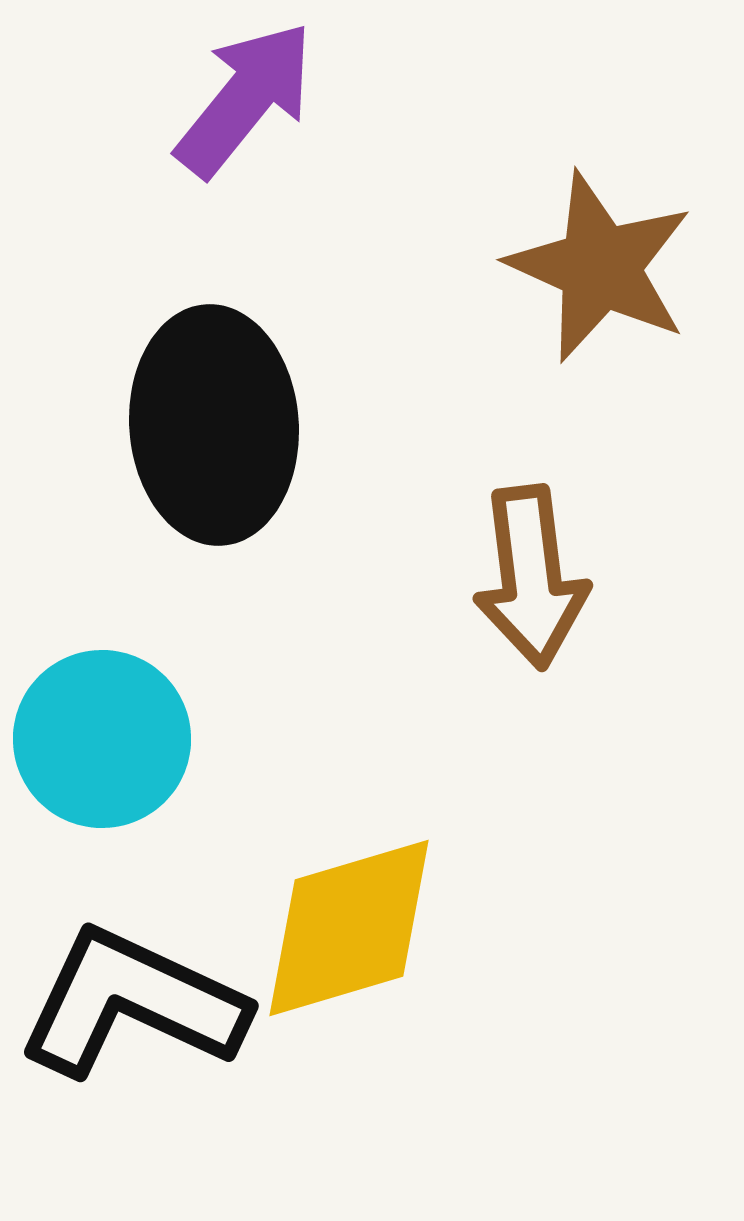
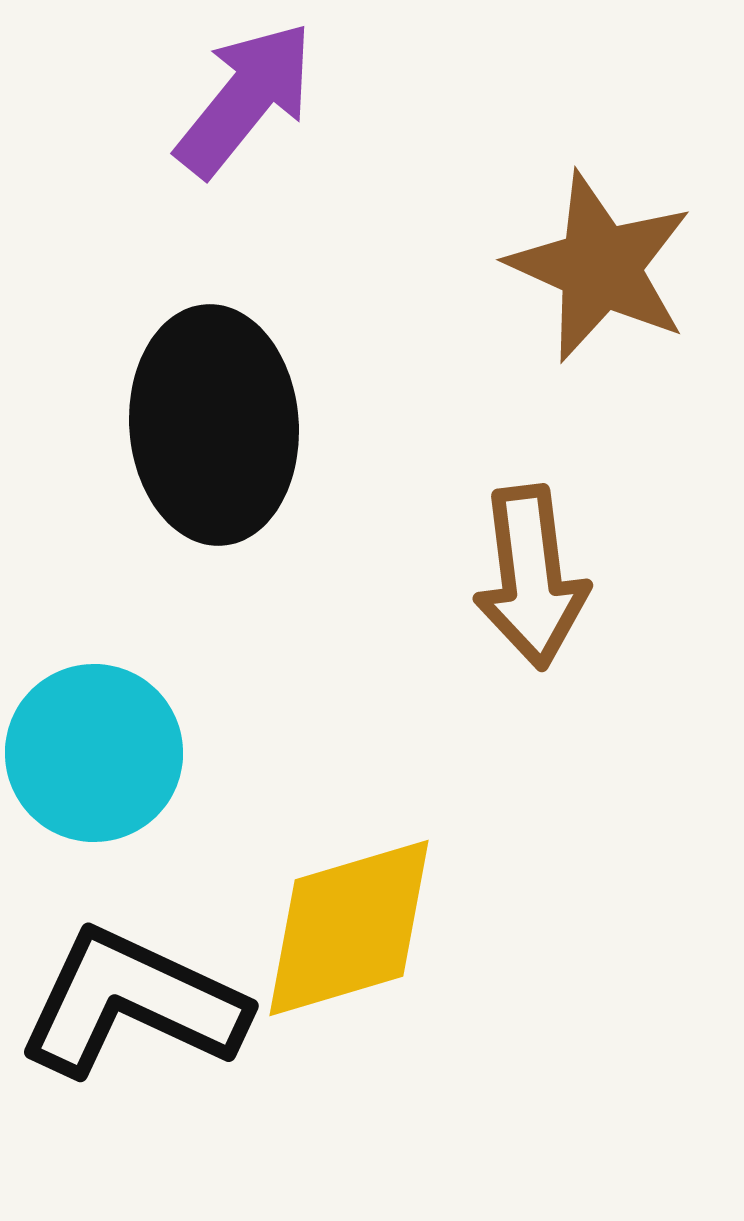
cyan circle: moved 8 px left, 14 px down
